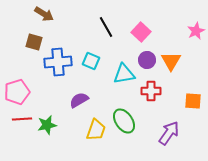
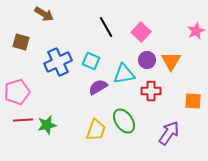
brown square: moved 13 px left
blue cross: rotated 20 degrees counterclockwise
purple semicircle: moved 19 px right, 13 px up
red line: moved 1 px right, 1 px down
